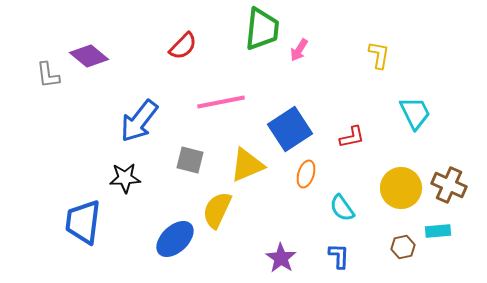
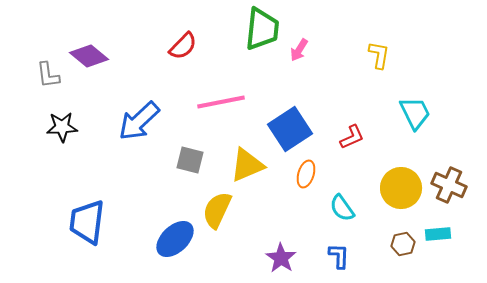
blue arrow: rotated 9 degrees clockwise
red L-shape: rotated 12 degrees counterclockwise
black star: moved 63 px left, 51 px up
blue trapezoid: moved 4 px right
cyan rectangle: moved 3 px down
brown hexagon: moved 3 px up
